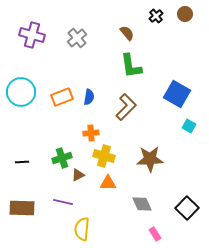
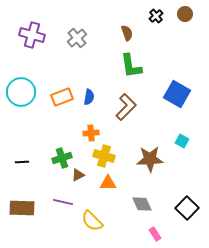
brown semicircle: rotated 21 degrees clockwise
cyan square: moved 7 px left, 15 px down
yellow semicircle: moved 10 px right, 8 px up; rotated 50 degrees counterclockwise
